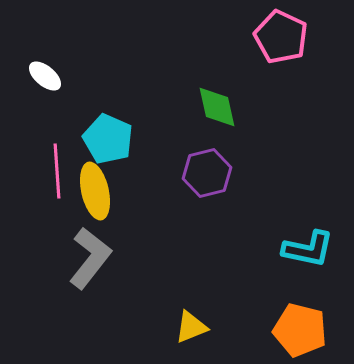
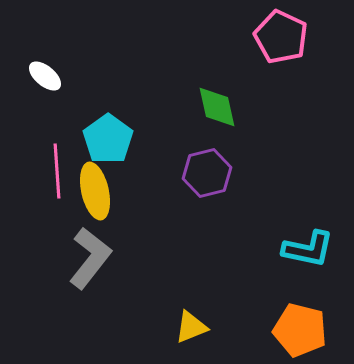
cyan pentagon: rotated 12 degrees clockwise
